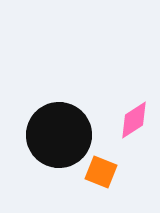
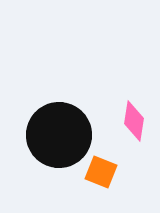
pink diamond: moved 1 px down; rotated 48 degrees counterclockwise
